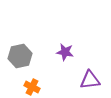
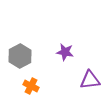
gray hexagon: rotated 15 degrees counterclockwise
orange cross: moved 1 px left, 1 px up
